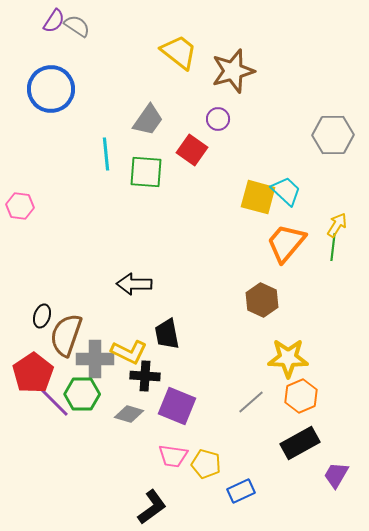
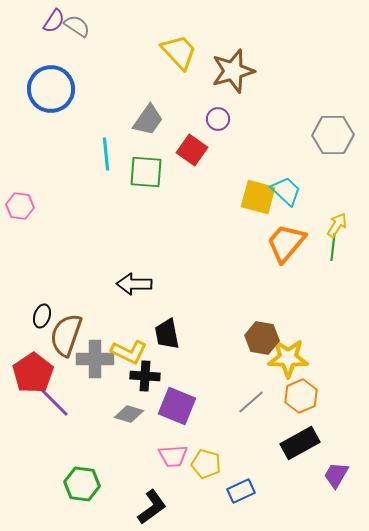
yellow trapezoid: rotated 9 degrees clockwise
brown hexagon: moved 38 px down; rotated 16 degrees counterclockwise
green hexagon: moved 90 px down; rotated 8 degrees clockwise
pink trapezoid: rotated 12 degrees counterclockwise
